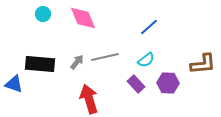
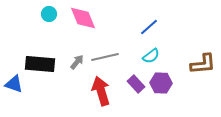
cyan circle: moved 6 px right
cyan semicircle: moved 5 px right, 4 px up
purple hexagon: moved 7 px left
red arrow: moved 12 px right, 8 px up
